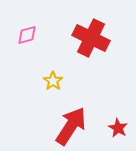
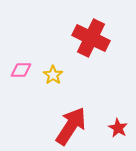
pink diamond: moved 6 px left, 35 px down; rotated 15 degrees clockwise
yellow star: moved 6 px up
